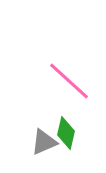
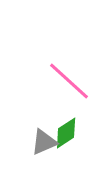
green diamond: rotated 44 degrees clockwise
